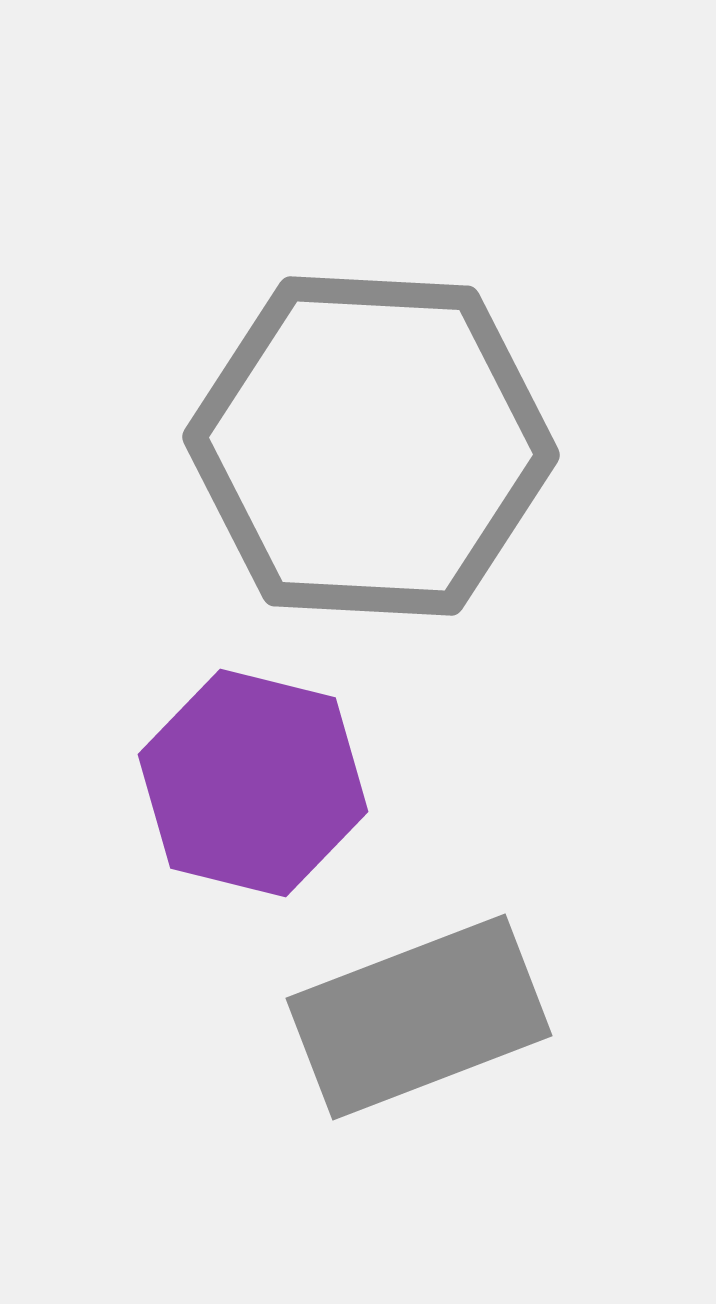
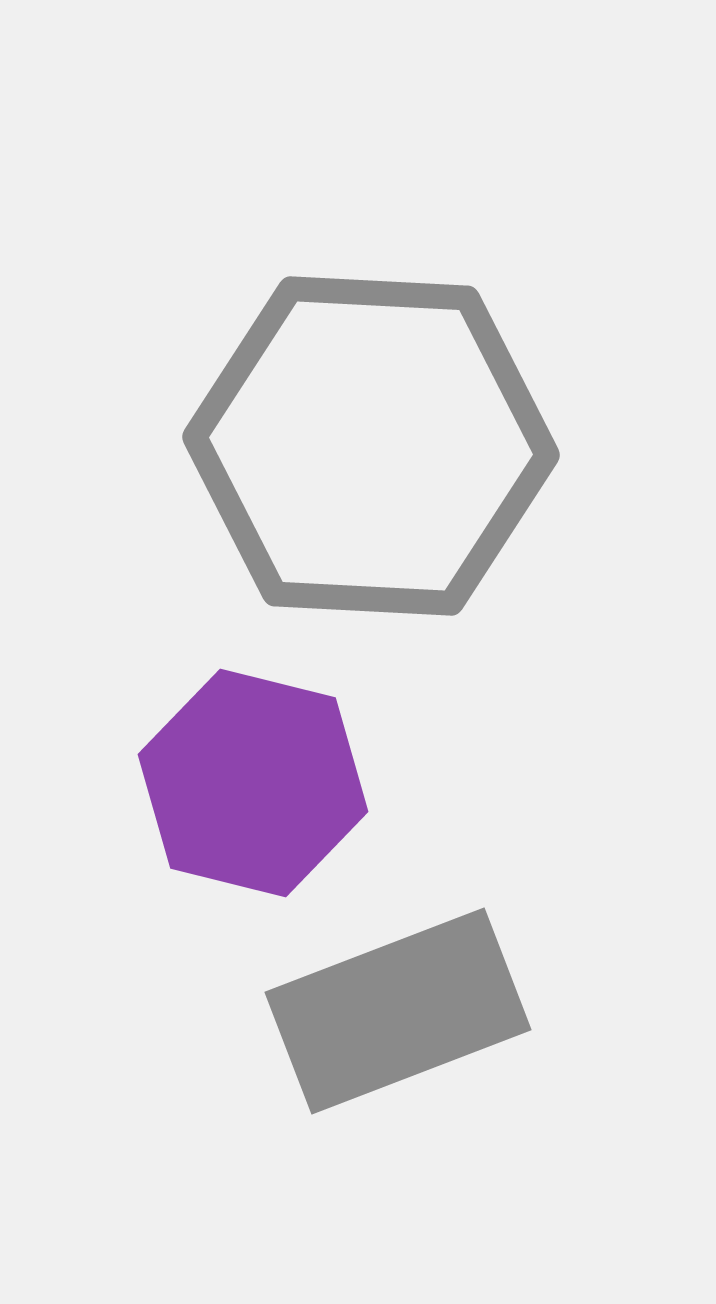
gray rectangle: moved 21 px left, 6 px up
